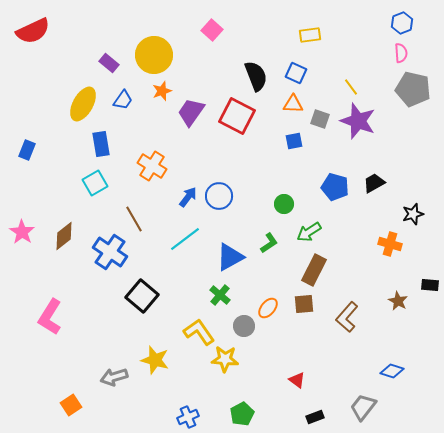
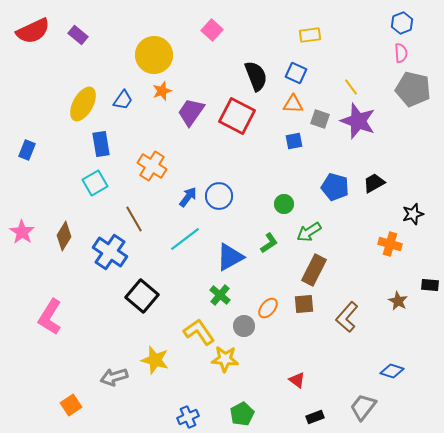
purple rectangle at (109, 63): moved 31 px left, 28 px up
brown diamond at (64, 236): rotated 20 degrees counterclockwise
